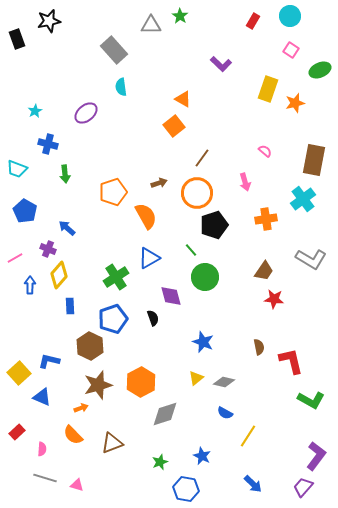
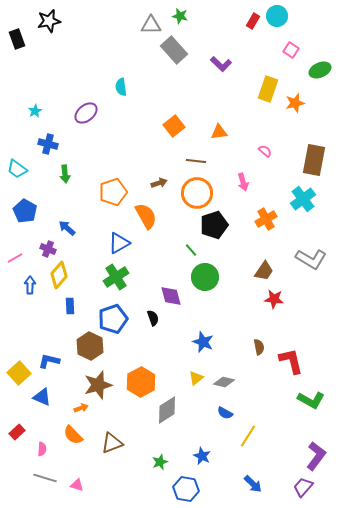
green star at (180, 16): rotated 21 degrees counterclockwise
cyan circle at (290, 16): moved 13 px left
gray rectangle at (114, 50): moved 60 px right
orange triangle at (183, 99): moved 36 px right, 33 px down; rotated 36 degrees counterclockwise
brown line at (202, 158): moved 6 px left, 3 px down; rotated 60 degrees clockwise
cyan trapezoid at (17, 169): rotated 15 degrees clockwise
pink arrow at (245, 182): moved 2 px left
orange cross at (266, 219): rotated 20 degrees counterclockwise
blue triangle at (149, 258): moved 30 px left, 15 px up
gray diamond at (165, 414): moved 2 px right, 4 px up; rotated 16 degrees counterclockwise
